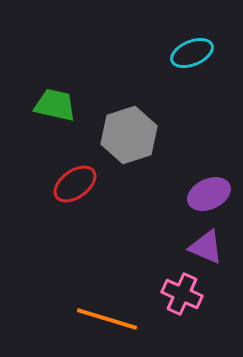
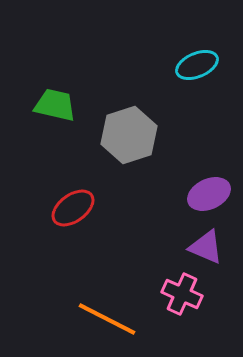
cyan ellipse: moved 5 px right, 12 px down
red ellipse: moved 2 px left, 24 px down
orange line: rotated 10 degrees clockwise
